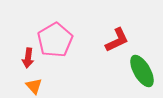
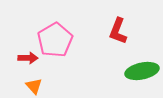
red L-shape: moved 1 px right, 9 px up; rotated 136 degrees clockwise
red arrow: rotated 96 degrees counterclockwise
green ellipse: rotated 72 degrees counterclockwise
